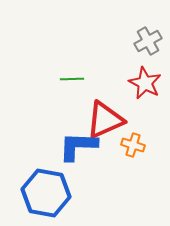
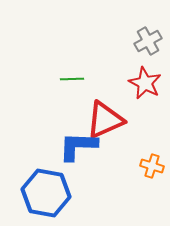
orange cross: moved 19 px right, 21 px down
